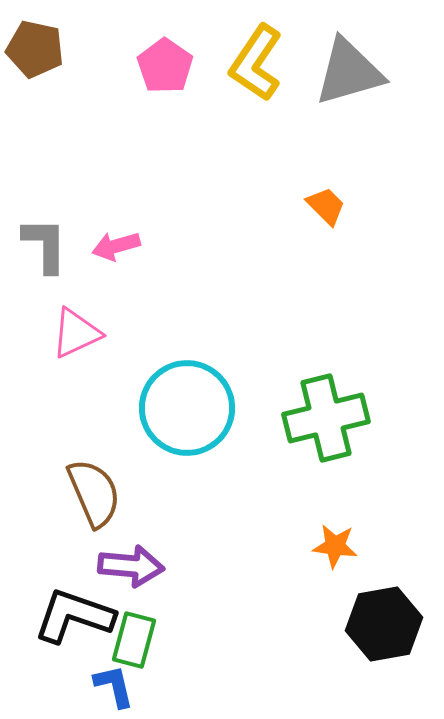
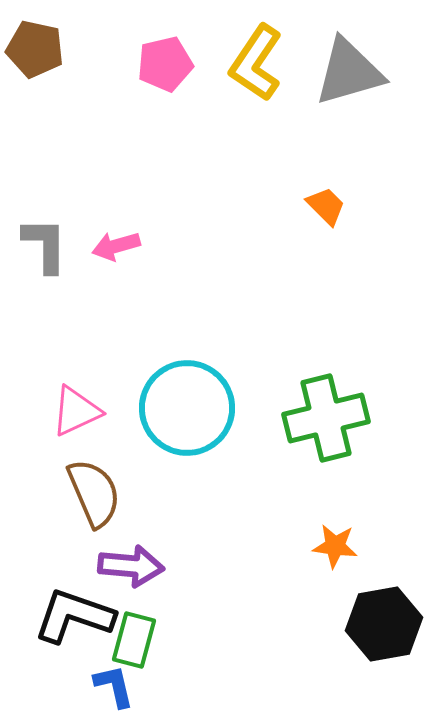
pink pentagon: moved 2 px up; rotated 24 degrees clockwise
pink triangle: moved 78 px down
